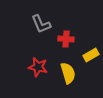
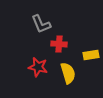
red cross: moved 7 px left, 5 px down
yellow rectangle: rotated 21 degrees clockwise
